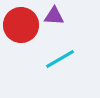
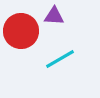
red circle: moved 6 px down
